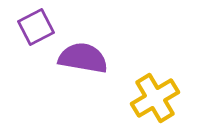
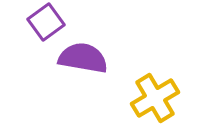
purple square: moved 10 px right, 5 px up; rotated 9 degrees counterclockwise
